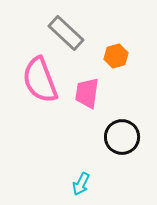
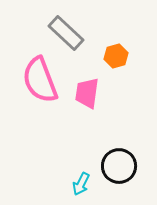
black circle: moved 3 px left, 29 px down
